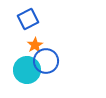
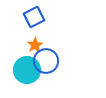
blue square: moved 6 px right, 2 px up
